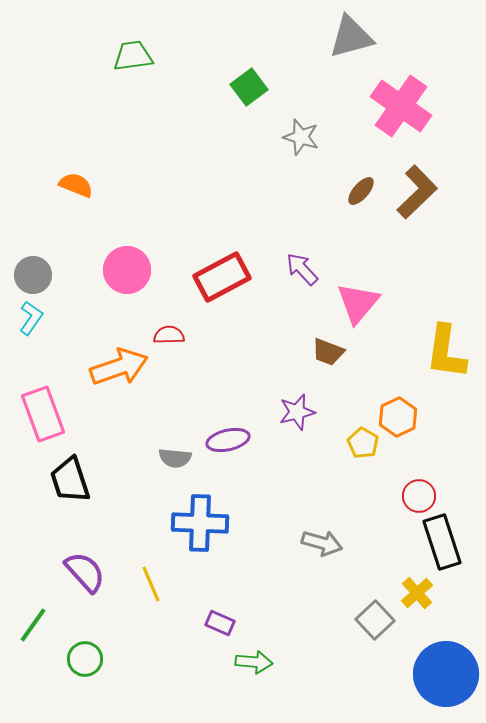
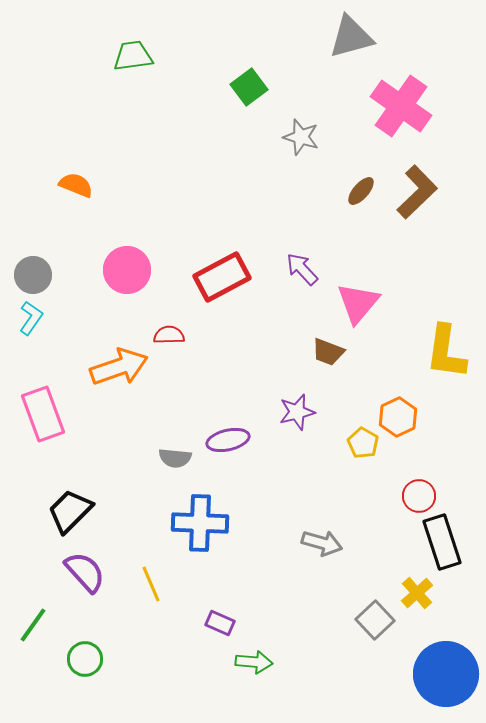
black trapezoid: moved 31 px down; rotated 63 degrees clockwise
